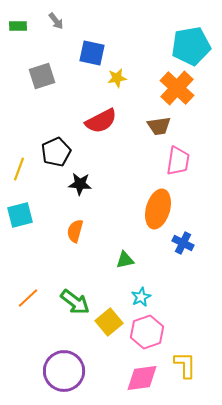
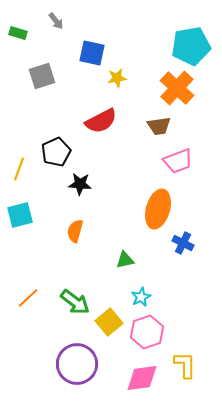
green rectangle: moved 7 px down; rotated 18 degrees clockwise
pink trapezoid: rotated 60 degrees clockwise
purple circle: moved 13 px right, 7 px up
